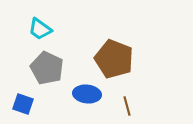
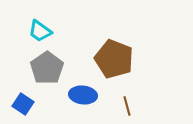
cyan trapezoid: moved 2 px down
gray pentagon: rotated 12 degrees clockwise
blue ellipse: moved 4 px left, 1 px down
blue square: rotated 15 degrees clockwise
